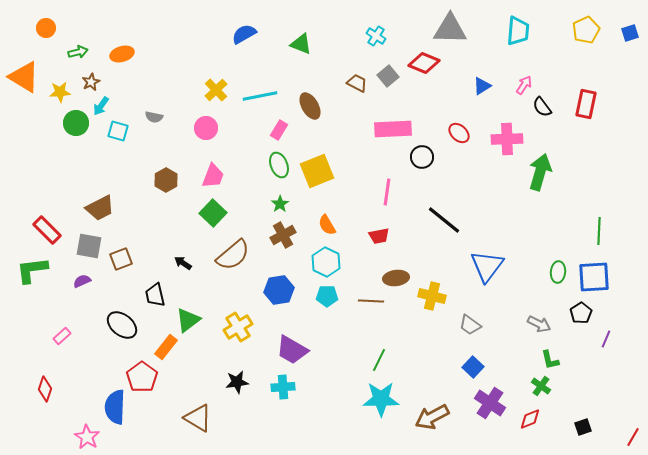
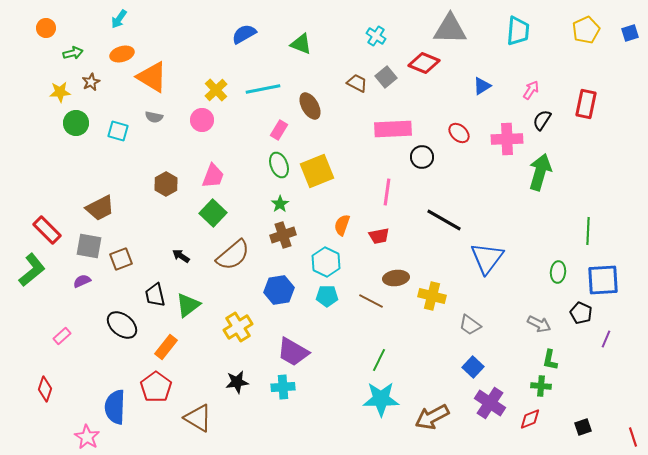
green arrow at (78, 52): moved 5 px left, 1 px down
gray square at (388, 76): moved 2 px left, 1 px down
orange triangle at (24, 77): moved 128 px right
pink arrow at (524, 85): moved 7 px right, 5 px down
cyan line at (260, 96): moved 3 px right, 7 px up
cyan arrow at (101, 106): moved 18 px right, 87 px up
black semicircle at (542, 107): moved 13 px down; rotated 70 degrees clockwise
pink circle at (206, 128): moved 4 px left, 8 px up
brown hexagon at (166, 180): moved 4 px down
black line at (444, 220): rotated 9 degrees counterclockwise
orange semicircle at (327, 225): moved 15 px right; rotated 50 degrees clockwise
green line at (599, 231): moved 11 px left
brown cross at (283, 235): rotated 10 degrees clockwise
black arrow at (183, 263): moved 2 px left, 7 px up
blue triangle at (487, 266): moved 8 px up
green L-shape at (32, 270): rotated 148 degrees clockwise
blue square at (594, 277): moved 9 px right, 3 px down
brown line at (371, 301): rotated 25 degrees clockwise
black pentagon at (581, 313): rotated 15 degrees counterclockwise
green triangle at (188, 320): moved 15 px up
purple trapezoid at (292, 350): moved 1 px right, 2 px down
green L-shape at (550, 360): rotated 25 degrees clockwise
red pentagon at (142, 377): moved 14 px right, 10 px down
green cross at (541, 386): rotated 30 degrees counterclockwise
red line at (633, 437): rotated 48 degrees counterclockwise
